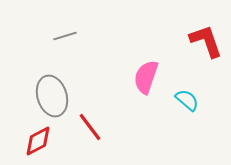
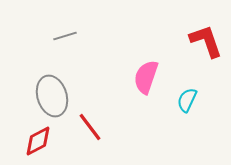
cyan semicircle: rotated 105 degrees counterclockwise
